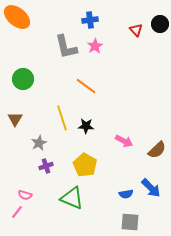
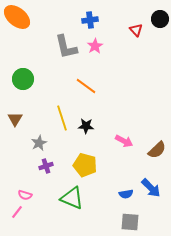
black circle: moved 5 px up
yellow pentagon: rotated 15 degrees counterclockwise
